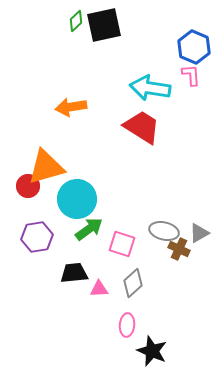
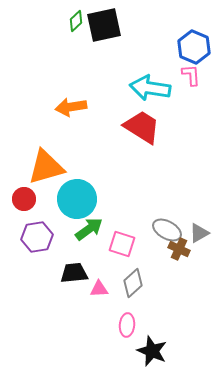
red circle: moved 4 px left, 13 px down
gray ellipse: moved 3 px right, 1 px up; rotated 16 degrees clockwise
